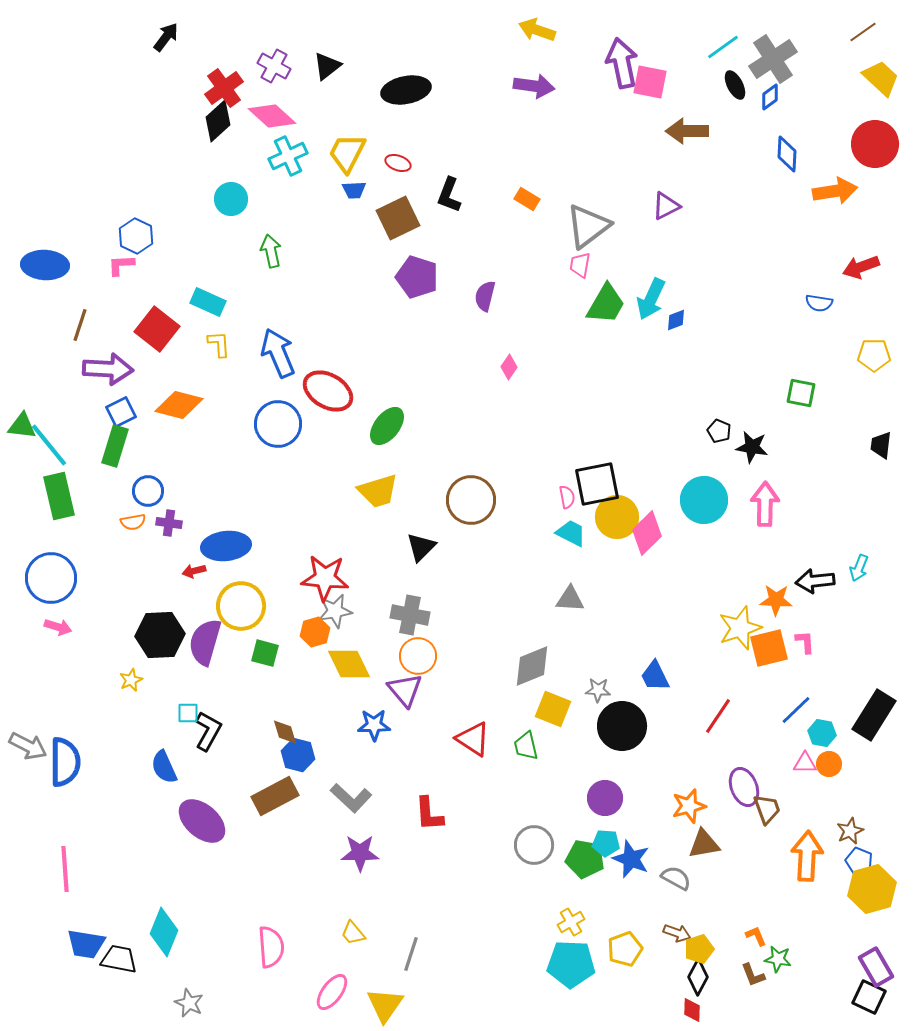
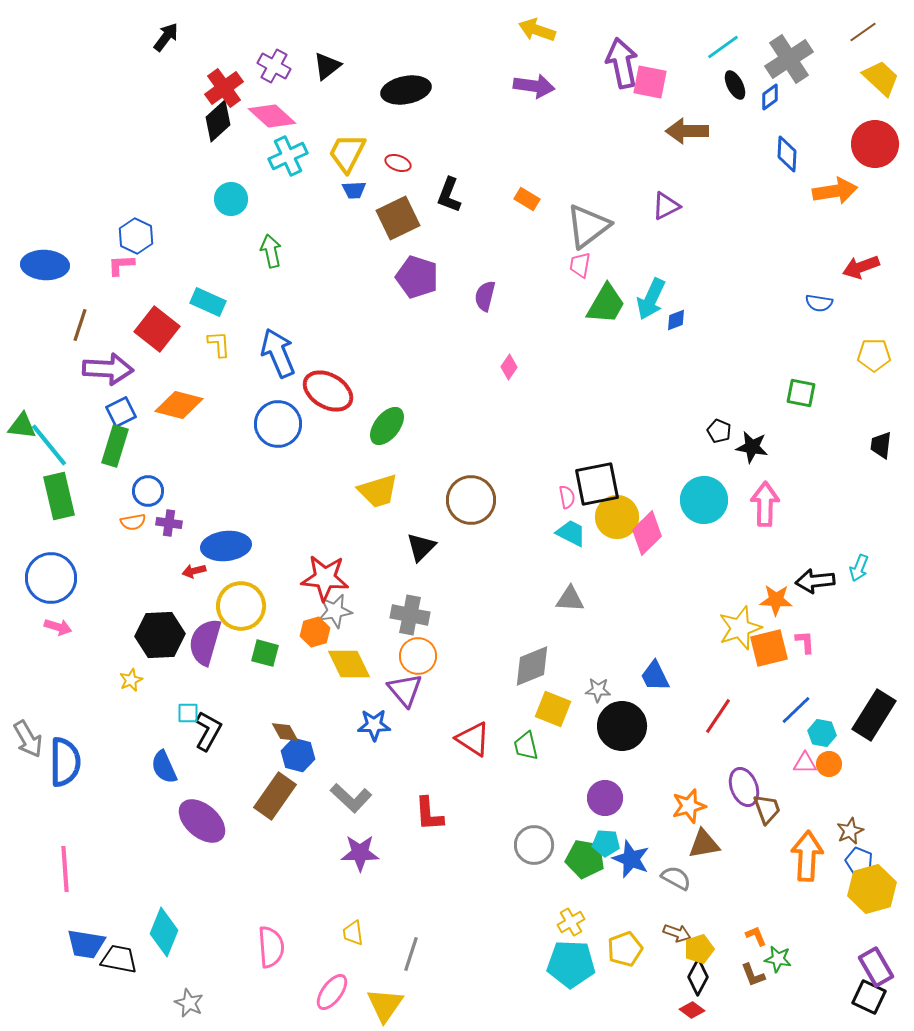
gray cross at (773, 59): moved 16 px right
brown diamond at (285, 732): rotated 12 degrees counterclockwise
gray arrow at (28, 746): moved 7 px up; rotated 33 degrees clockwise
brown rectangle at (275, 796): rotated 27 degrees counterclockwise
yellow trapezoid at (353, 933): rotated 32 degrees clockwise
red diamond at (692, 1010): rotated 55 degrees counterclockwise
